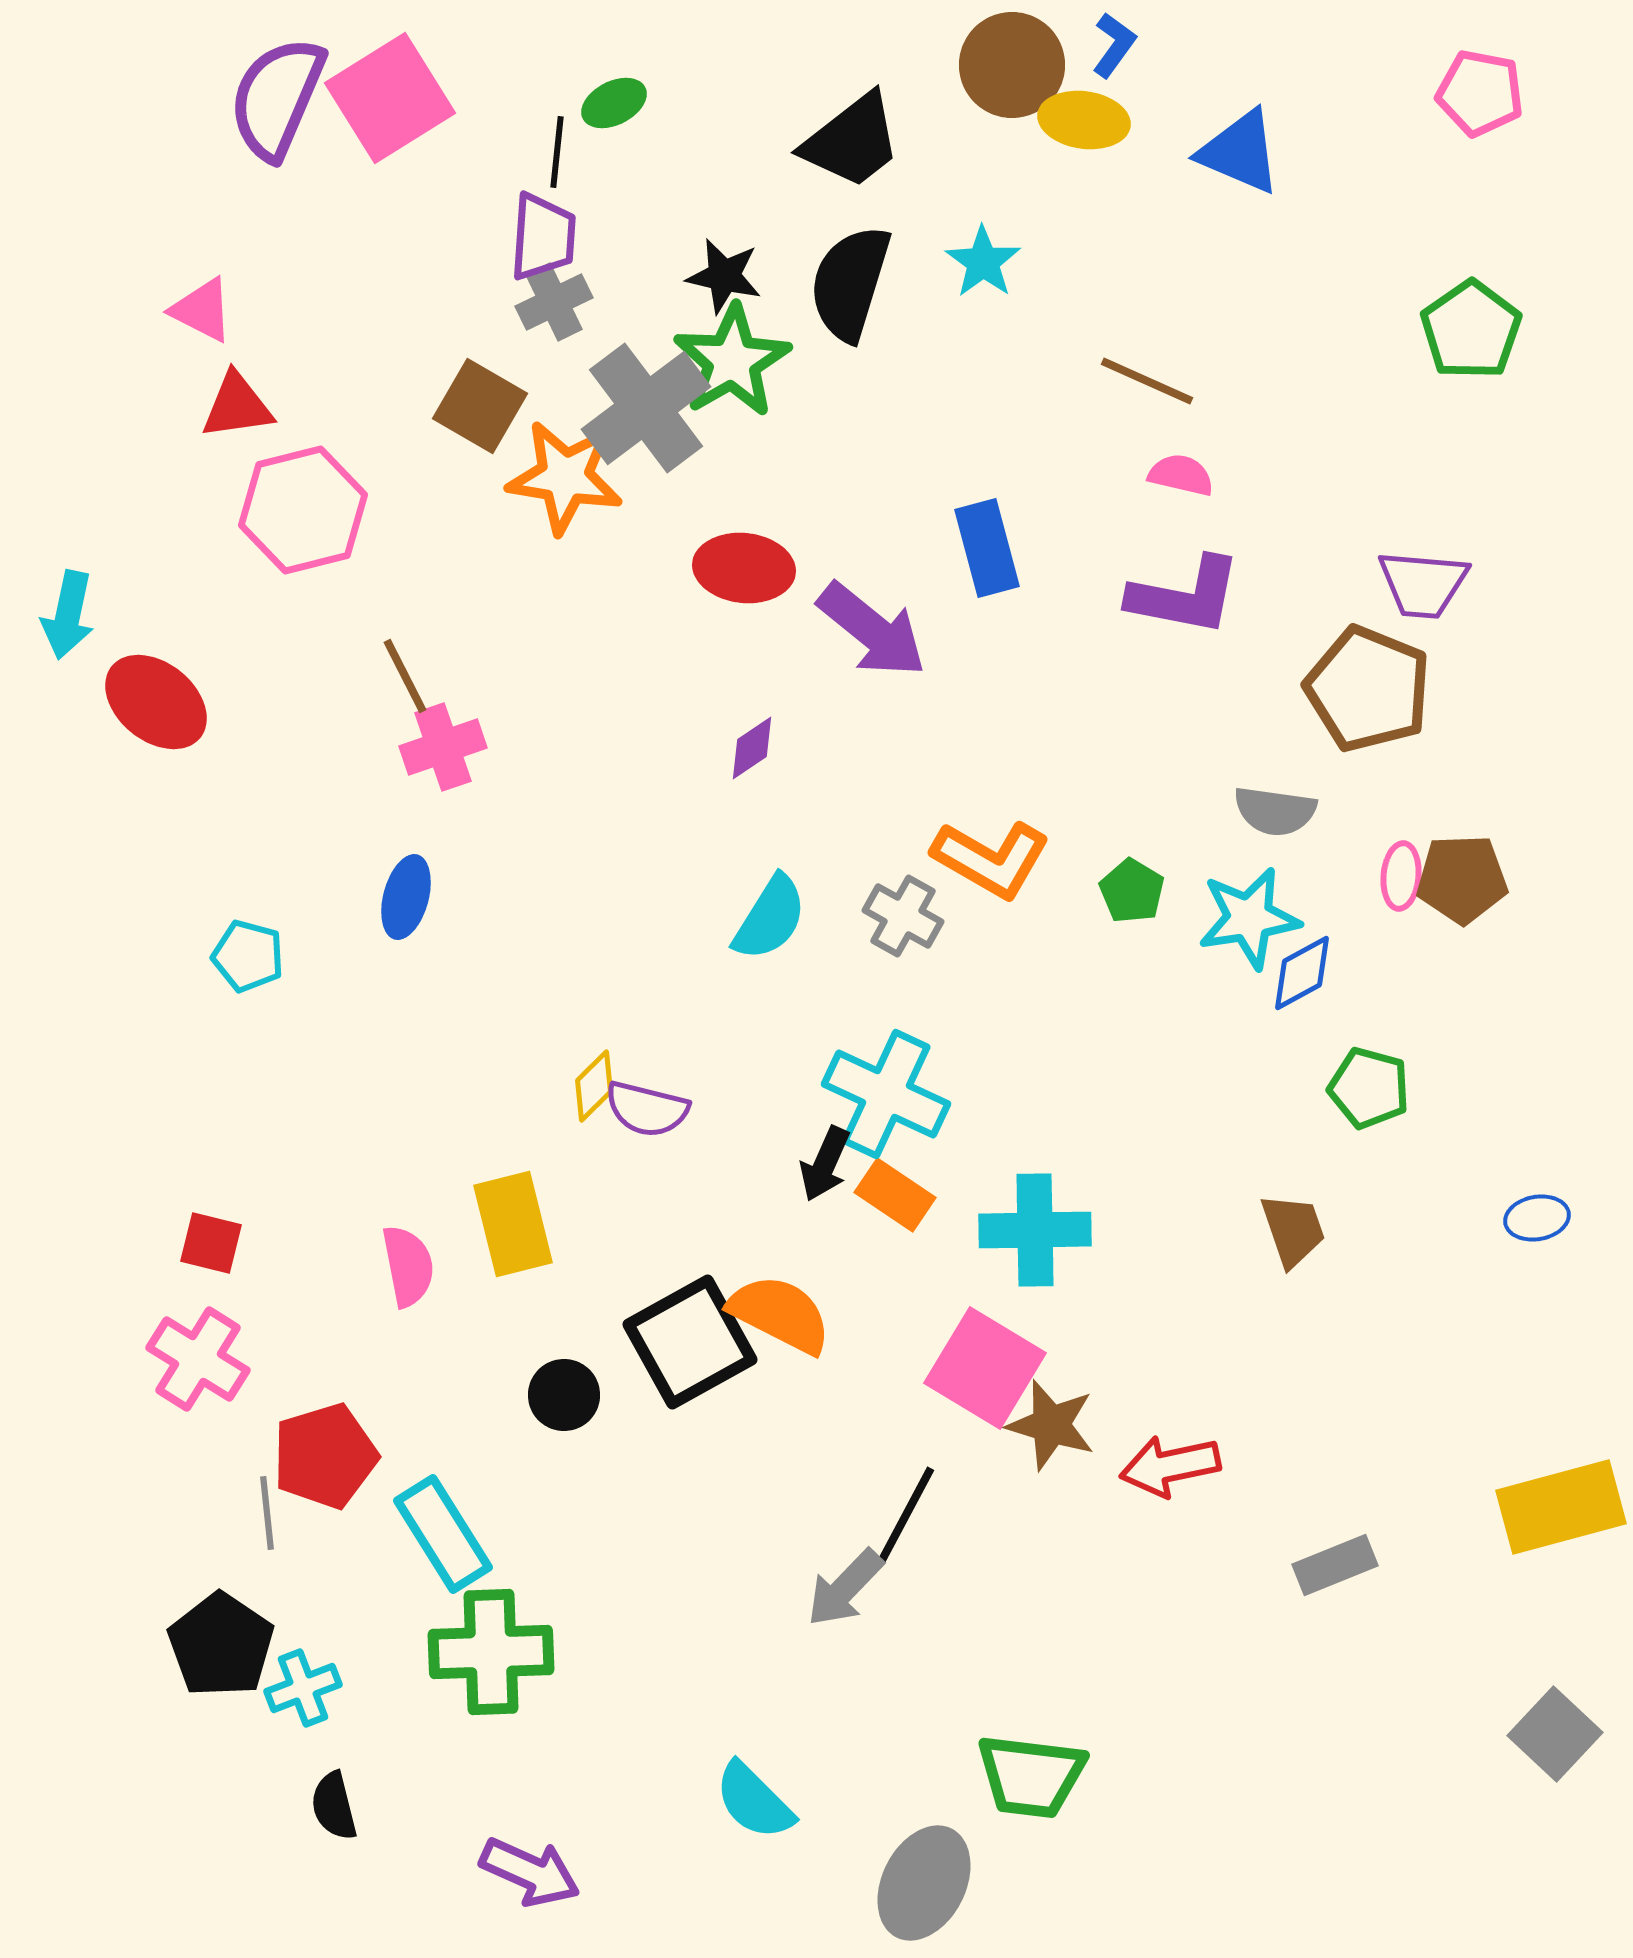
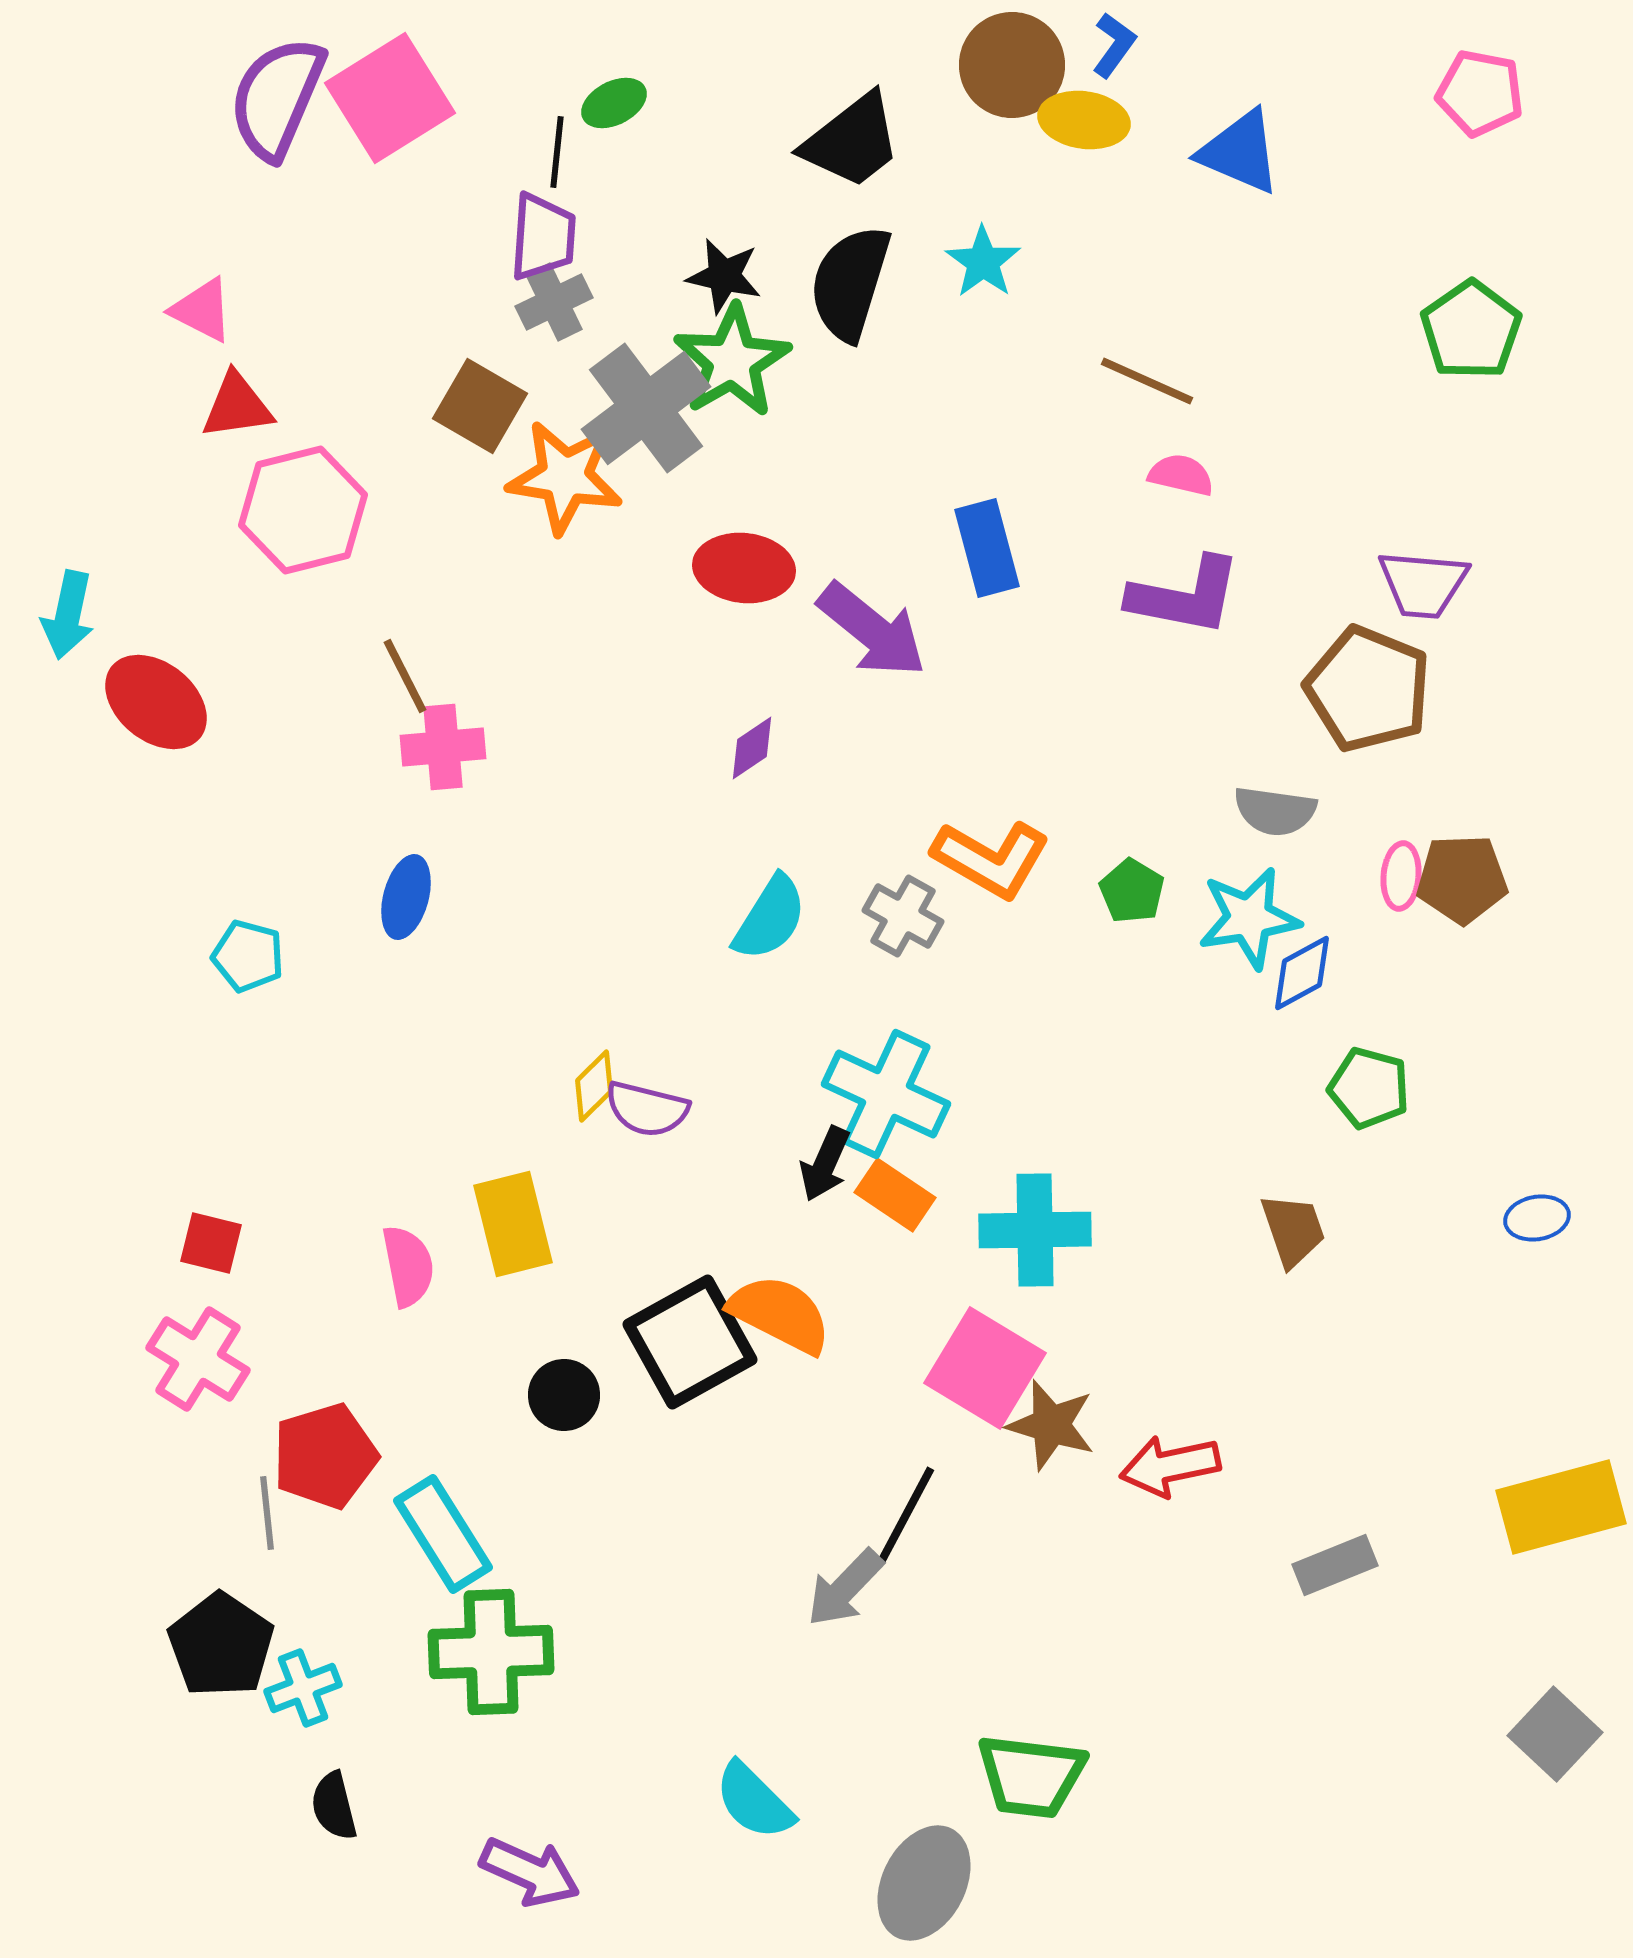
pink cross at (443, 747): rotated 14 degrees clockwise
